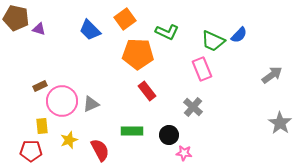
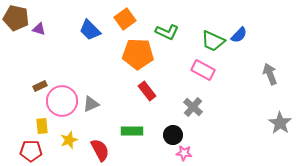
pink rectangle: moved 1 px right, 1 px down; rotated 40 degrees counterclockwise
gray arrow: moved 2 px left, 1 px up; rotated 75 degrees counterclockwise
black circle: moved 4 px right
